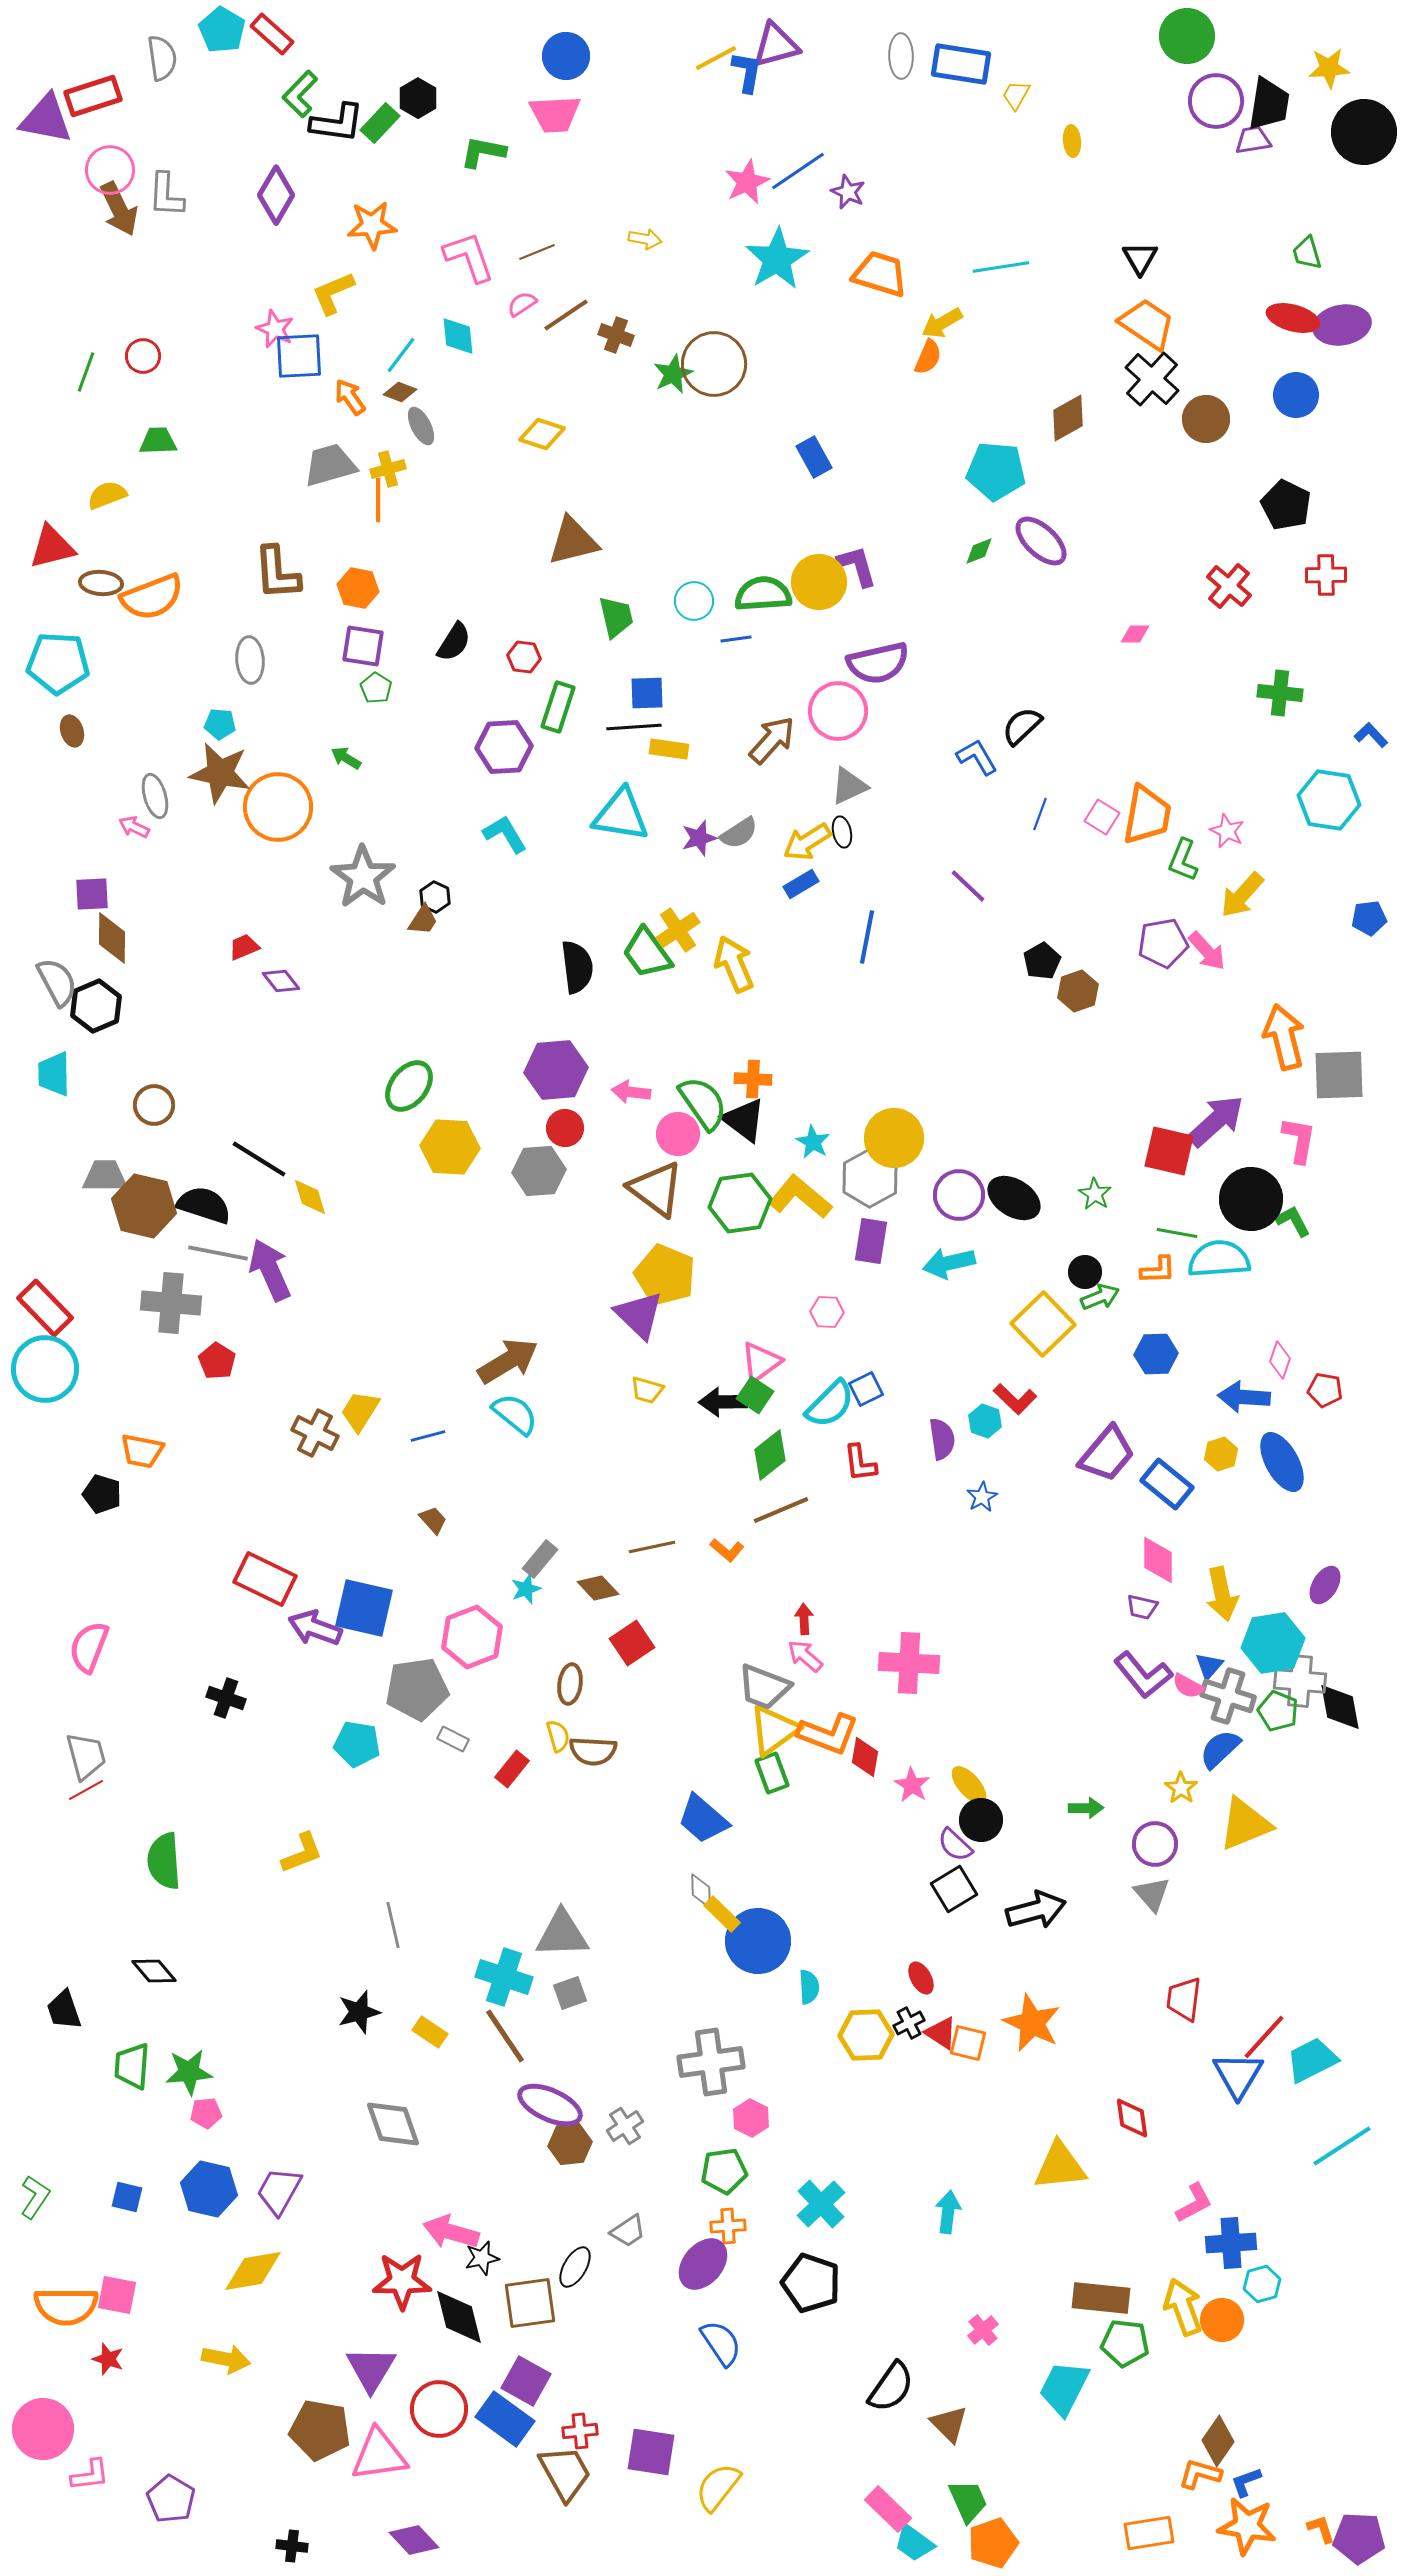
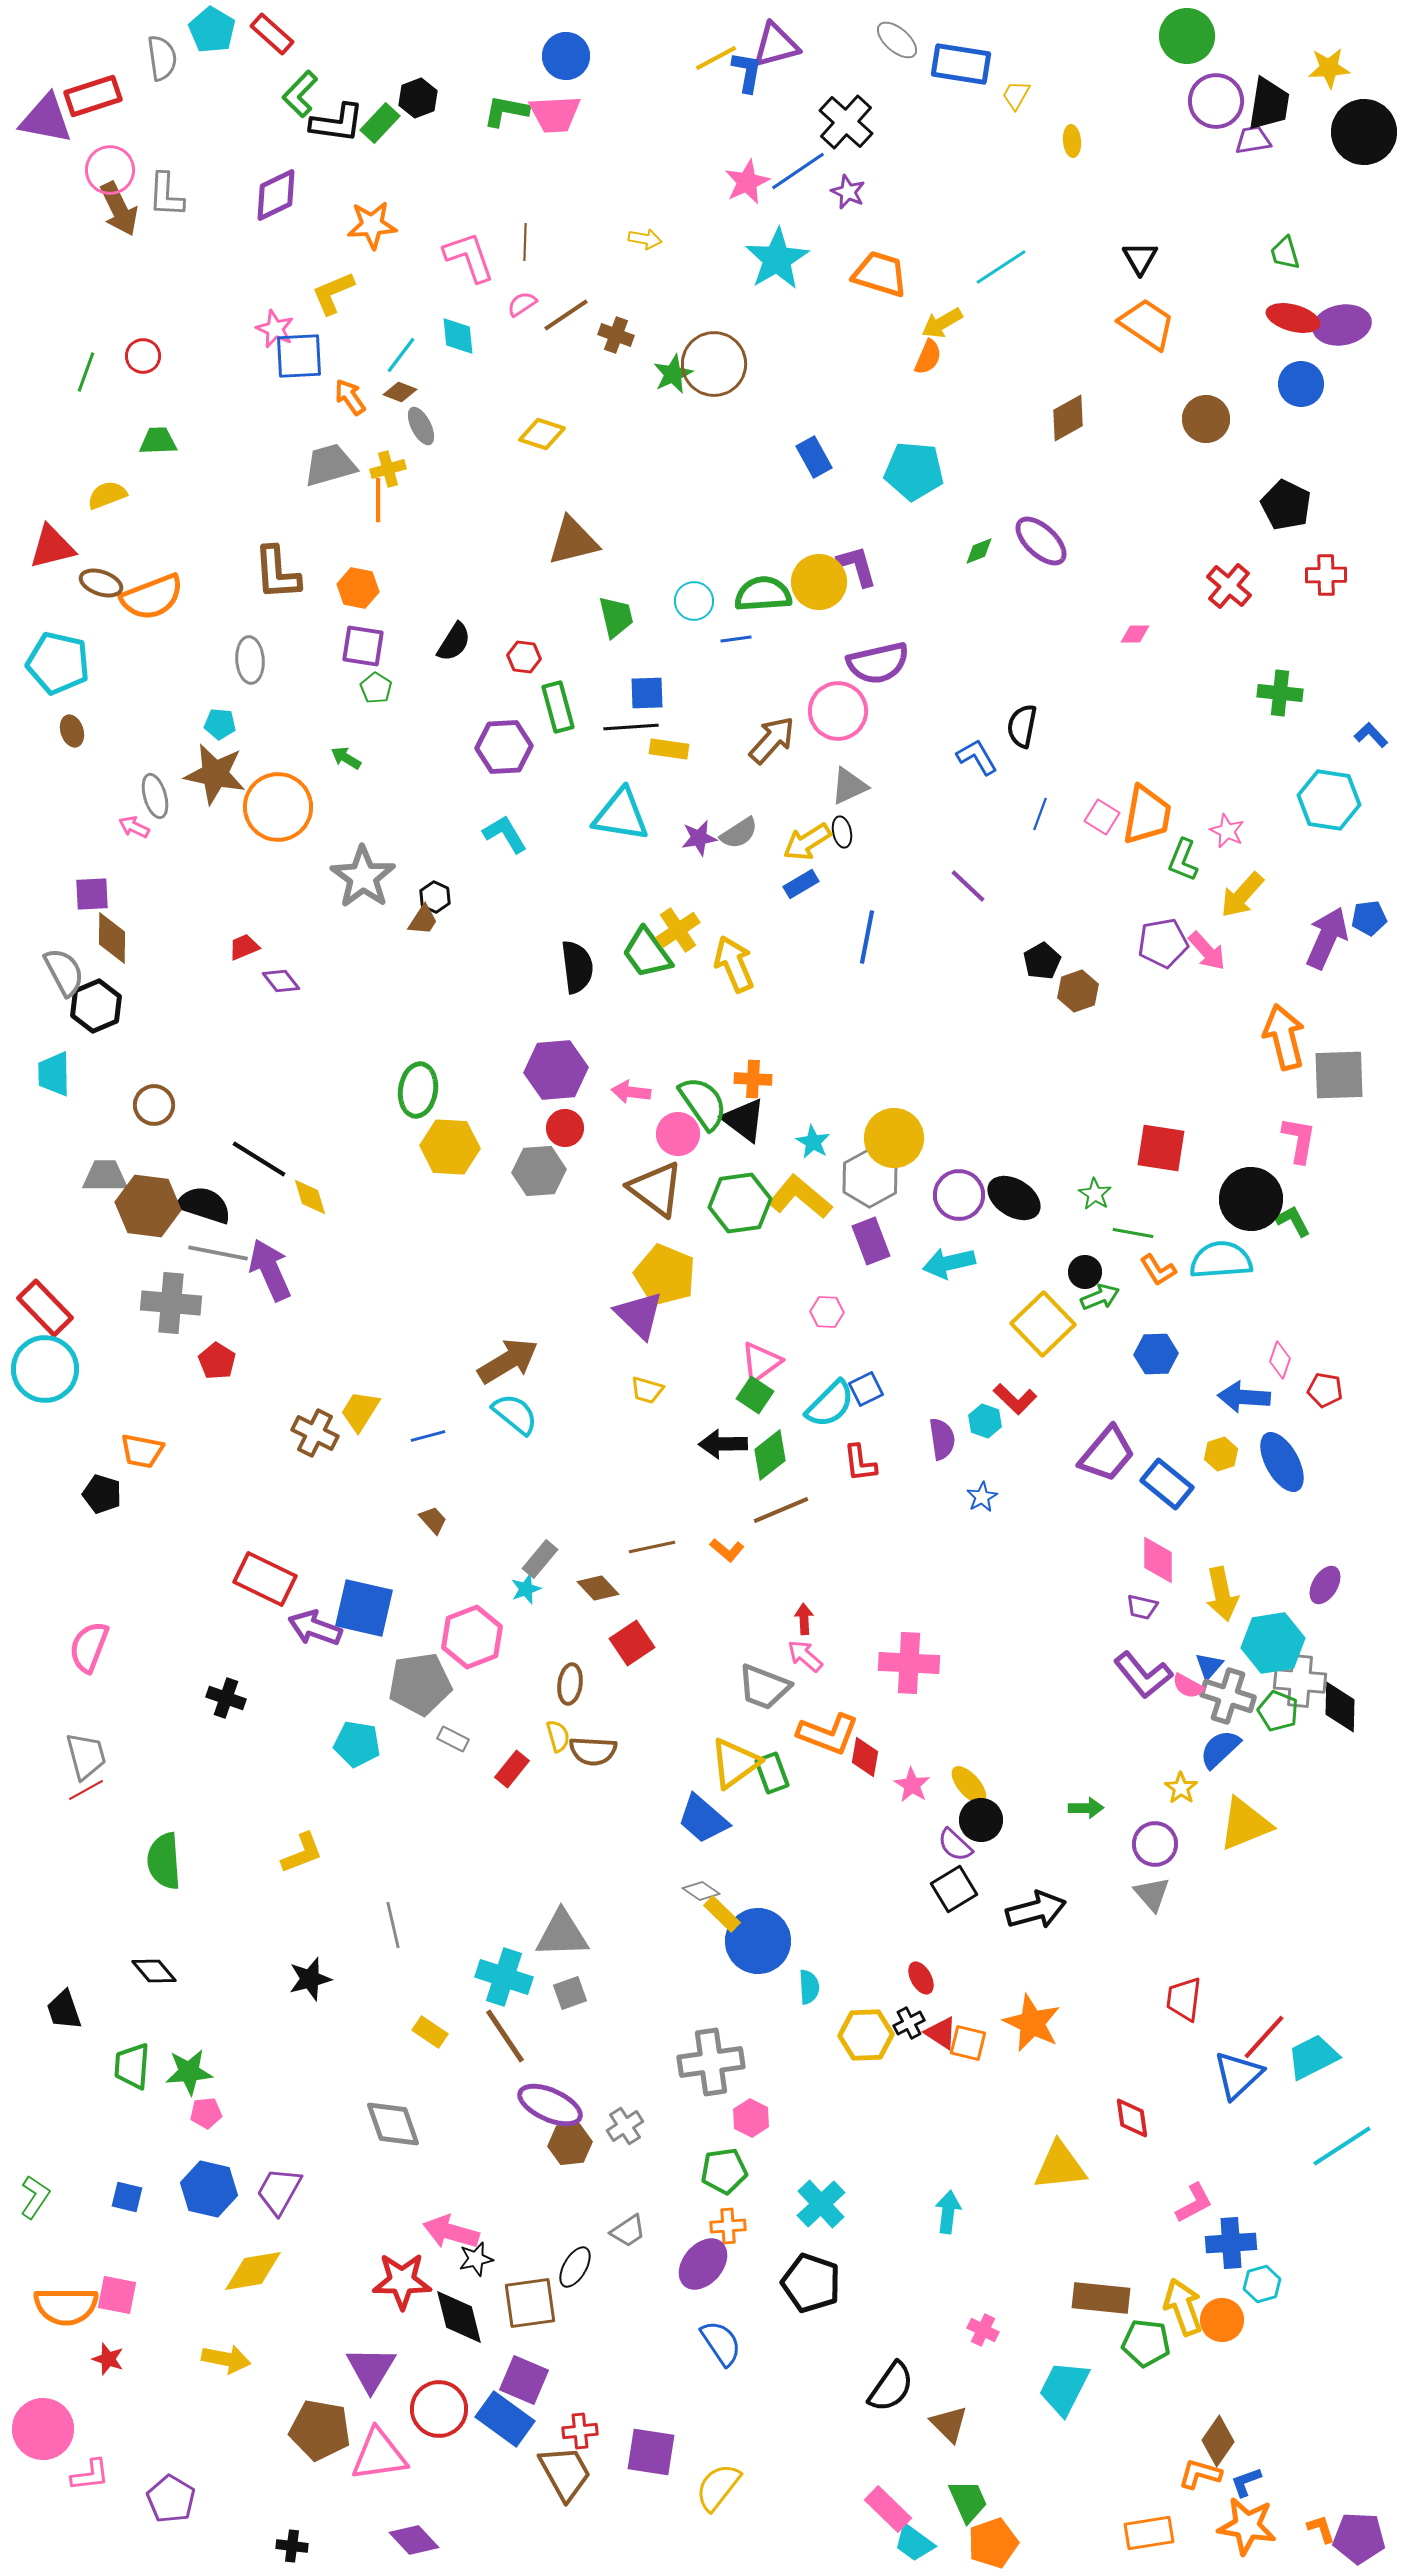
cyan pentagon at (222, 30): moved 10 px left
gray ellipse at (901, 56): moved 4 px left, 16 px up; rotated 48 degrees counterclockwise
black hexagon at (418, 98): rotated 9 degrees clockwise
green L-shape at (483, 152): moved 23 px right, 41 px up
purple diamond at (276, 195): rotated 34 degrees clockwise
brown line at (537, 252): moved 12 px left, 10 px up; rotated 66 degrees counterclockwise
green trapezoid at (1307, 253): moved 22 px left
cyan line at (1001, 267): rotated 24 degrees counterclockwise
black cross at (1152, 379): moved 306 px left, 257 px up
blue circle at (1296, 395): moved 5 px right, 11 px up
cyan pentagon at (996, 471): moved 82 px left
brown ellipse at (101, 583): rotated 15 degrees clockwise
cyan pentagon at (58, 663): rotated 10 degrees clockwise
green rectangle at (558, 707): rotated 33 degrees counterclockwise
black semicircle at (1022, 726): rotated 36 degrees counterclockwise
black line at (634, 727): moved 3 px left
brown star at (220, 773): moved 5 px left, 1 px down
purple star at (699, 838): rotated 6 degrees clockwise
gray semicircle at (57, 982): moved 7 px right, 10 px up
green ellipse at (409, 1086): moved 9 px right, 4 px down; rotated 30 degrees counterclockwise
purple arrow at (1216, 1121): moved 111 px right, 183 px up; rotated 24 degrees counterclockwise
red square at (1169, 1151): moved 8 px left, 3 px up; rotated 4 degrees counterclockwise
brown hexagon at (144, 1206): moved 4 px right; rotated 6 degrees counterclockwise
green line at (1177, 1233): moved 44 px left
purple rectangle at (871, 1241): rotated 30 degrees counterclockwise
cyan semicircle at (1219, 1259): moved 2 px right, 1 px down
orange L-shape at (1158, 1270): rotated 60 degrees clockwise
black arrow at (723, 1402): moved 42 px down
gray pentagon at (417, 1689): moved 3 px right, 5 px up
black diamond at (1340, 1707): rotated 12 degrees clockwise
yellow triangle at (774, 1730): moved 39 px left, 33 px down
gray diamond at (701, 1891): rotated 54 degrees counterclockwise
black star at (359, 2012): moved 49 px left, 33 px up
cyan trapezoid at (1312, 2060): moved 1 px right, 3 px up
blue triangle at (1238, 2075): rotated 16 degrees clockwise
black star at (482, 2258): moved 6 px left, 1 px down
pink cross at (983, 2330): rotated 24 degrees counterclockwise
green pentagon at (1125, 2343): moved 21 px right
purple square at (526, 2381): moved 2 px left, 1 px up; rotated 6 degrees counterclockwise
